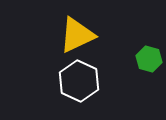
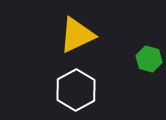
white hexagon: moved 3 px left, 9 px down; rotated 6 degrees clockwise
